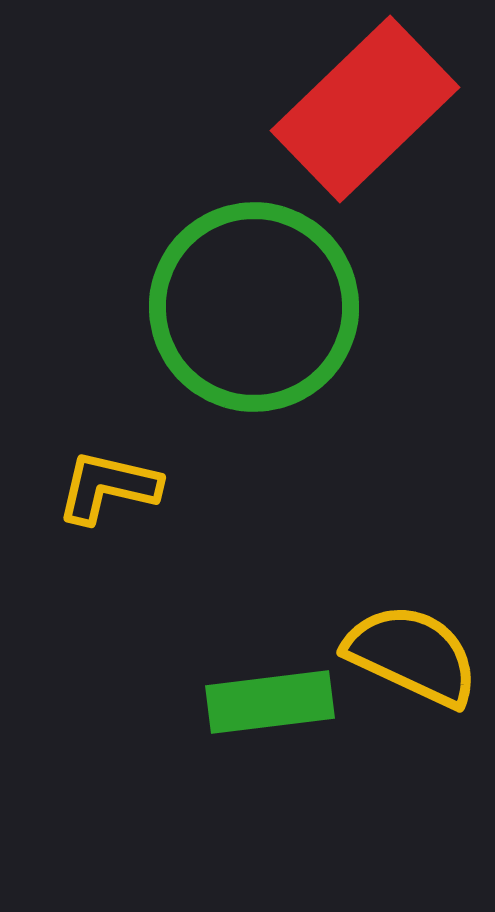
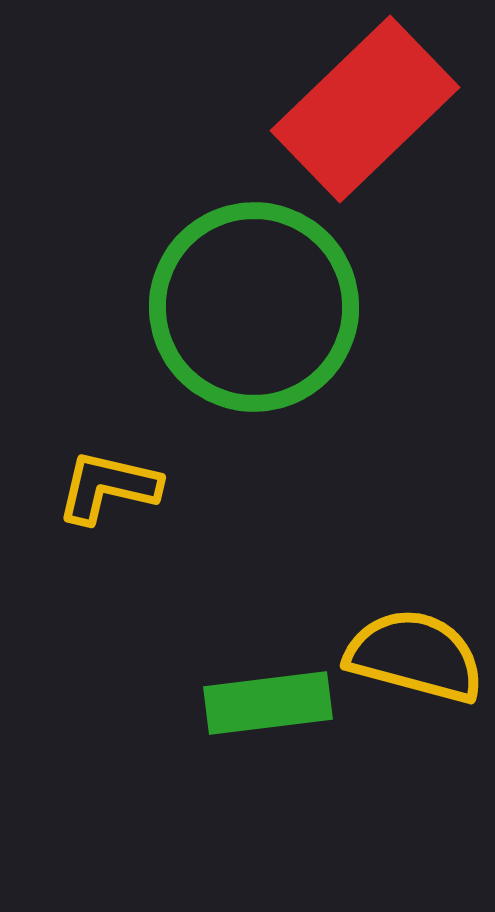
yellow semicircle: moved 3 px right, 1 px down; rotated 10 degrees counterclockwise
green rectangle: moved 2 px left, 1 px down
